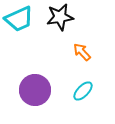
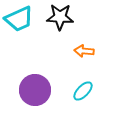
black star: rotated 12 degrees clockwise
orange arrow: moved 2 px right, 1 px up; rotated 42 degrees counterclockwise
